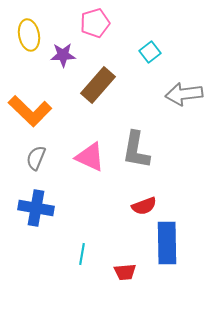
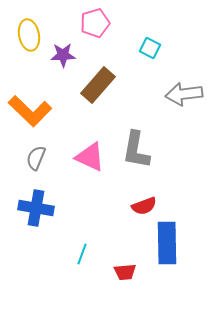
cyan square: moved 4 px up; rotated 25 degrees counterclockwise
cyan line: rotated 10 degrees clockwise
